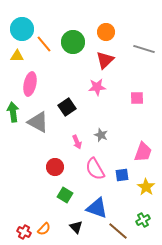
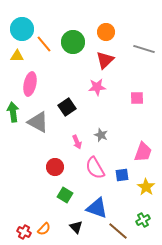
pink semicircle: moved 1 px up
